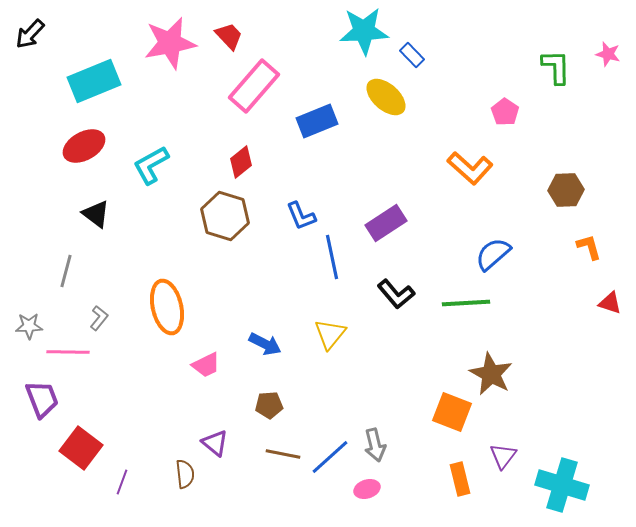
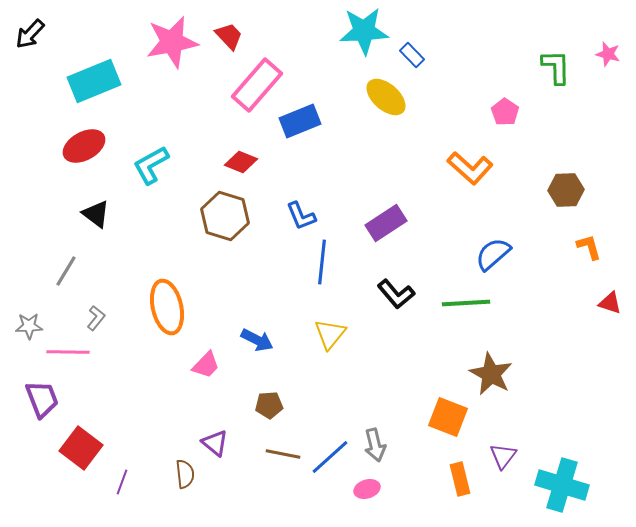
pink star at (170, 43): moved 2 px right, 1 px up
pink rectangle at (254, 86): moved 3 px right, 1 px up
blue rectangle at (317, 121): moved 17 px left
red diamond at (241, 162): rotated 60 degrees clockwise
blue line at (332, 257): moved 10 px left, 5 px down; rotated 18 degrees clockwise
gray line at (66, 271): rotated 16 degrees clockwise
gray L-shape at (99, 318): moved 3 px left
blue arrow at (265, 344): moved 8 px left, 4 px up
pink trapezoid at (206, 365): rotated 20 degrees counterclockwise
orange square at (452, 412): moved 4 px left, 5 px down
